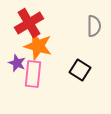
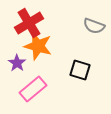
gray semicircle: rotated 110 degrees clockwise
purple star: rotated 12 degrees clockwise
black square: rotated 15 degrees counterclockwise
pink rectangle: moved 15 px down; rotated 44 degrees clockwise
